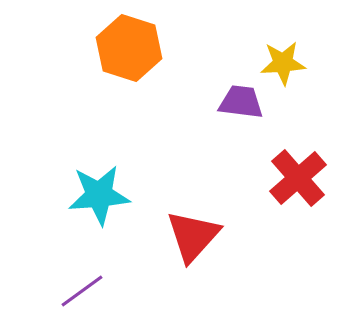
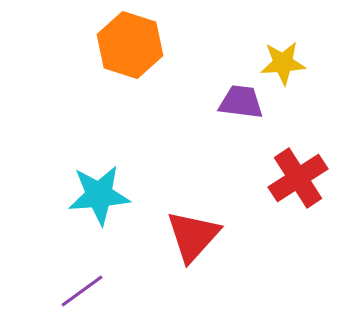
orange hexagon: moved 1 px right, 3 px up
red cross: rotated 8 degrees clockwise
